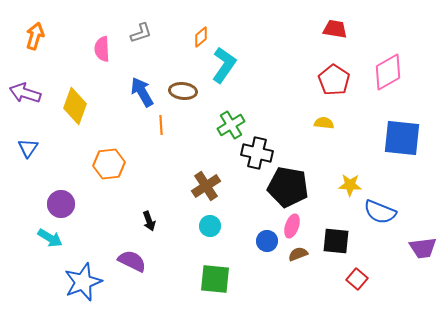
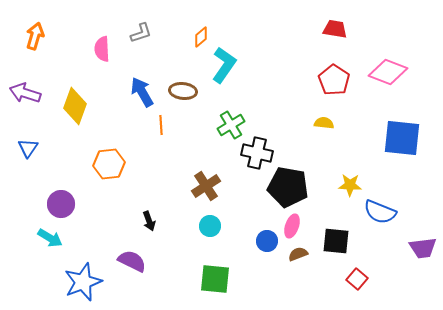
pink diamond: rotated 51 degrees clockwise
